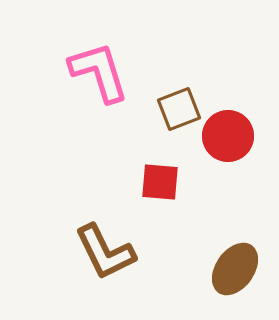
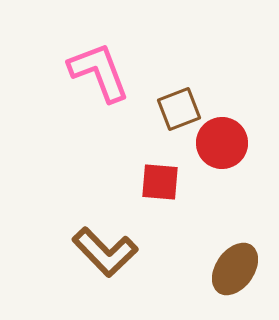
pink L-shape: rotated 4 degrees counterclockwise
red circle: moved 6 px left, 7 px down
brown L-shape: rotated 18 degrees counterclockwise
